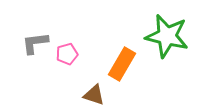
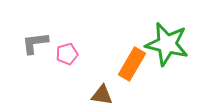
green star: moved 8 px down
orange rectangle: moved 10 px right
brown triangle: moved 8 px right; rotated 10 degrees counterclockwise
